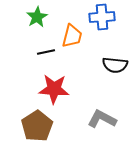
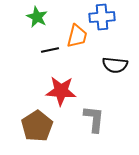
green star: rotated 15 degrees counterclockwise
orange trapezoid: moved 5 px right
black line: moved 4 px right, 2 px up
red star: moved 7 px right, 2 px down
gray L-shape: moved 8 px left; rotated 68 degrees clockwise
